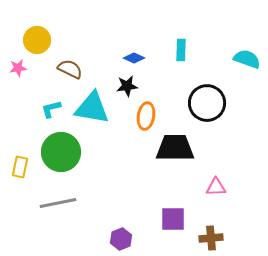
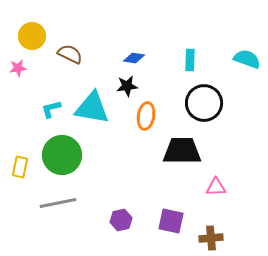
yellow circle: moved 5 px left, 4 px up
cyan rectangle: moved 9 px right, 10 px down
blue diamond: rotated 15 degrees counterclockwise
brown semicircle: moved 15 px up
black circle: moved 3 px left
black trapezoid: moved 7 px right, 3 px down
green circle: moved 1 px right, 3 px down
purple square: moved 2 px left, 2 px down; rotated 12 degrees clockwise
purple hexagon: moved 19 px up; rotated 10 degrees clockwise
